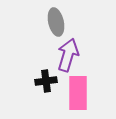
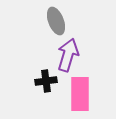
gray ellipse: moved 1 px up; rotated 8 degrees counterclockwise
pink rectangle: moved 2 px right, 1 px down
